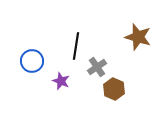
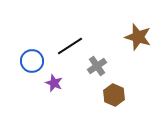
black line: moved 6 px left; rotated 48 degrees clockwise
gray cross: moved 1 px up
purple star: moved 7 px left, 2 px down
brown hexagon: moved 6 px down
